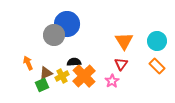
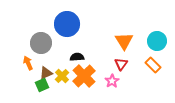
gray circle: moved 13 px left, 8 px down
black semicircle: moved 3 px right, 5 px up
orange rectangle: moved 4 px left, 1 px up
yellow cross: rotated 16 degrees counterclockwise
